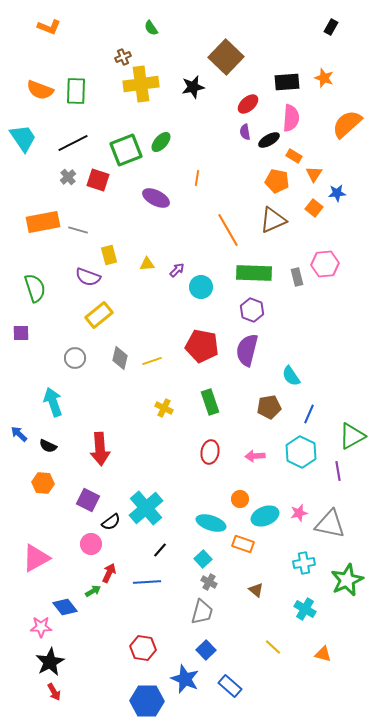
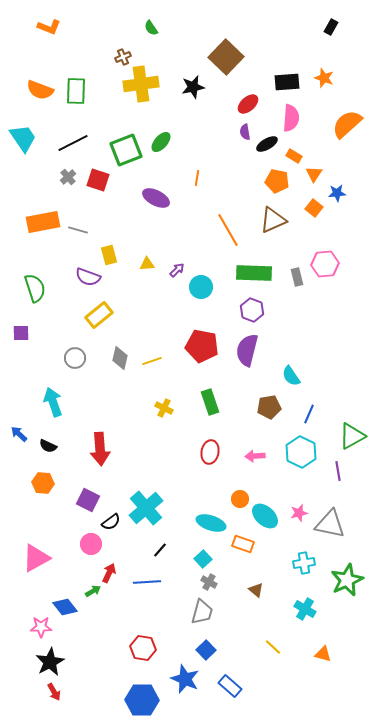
black ellipse at (269, 140): moved 2 px left, 4 px down
cyan ellipse at (265, 516): rotated 64 degrees clockwise
blue hexagon at (147, 701): moved 5 px left, 1 px up
